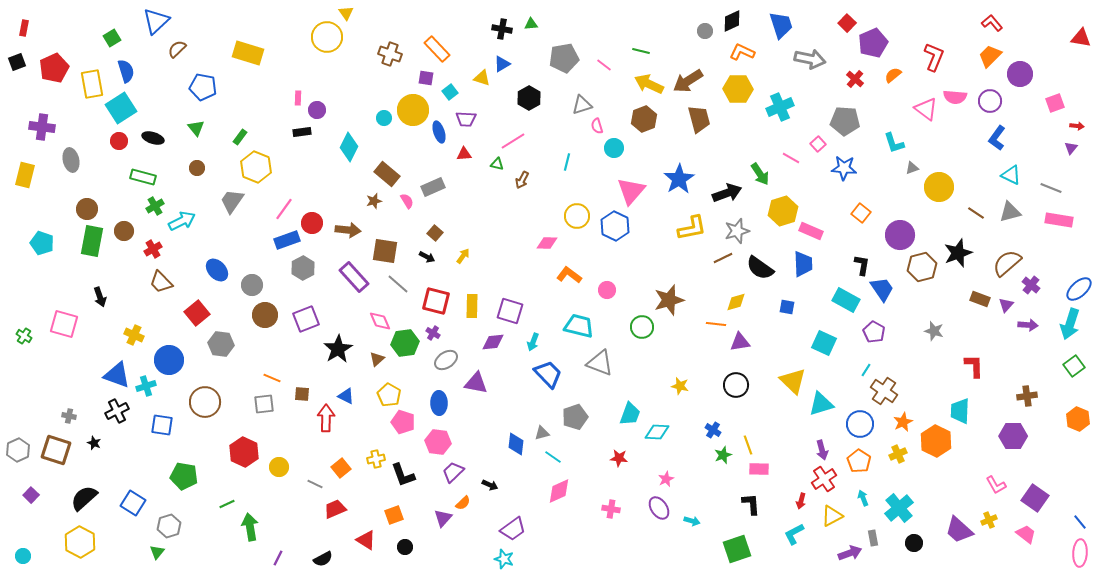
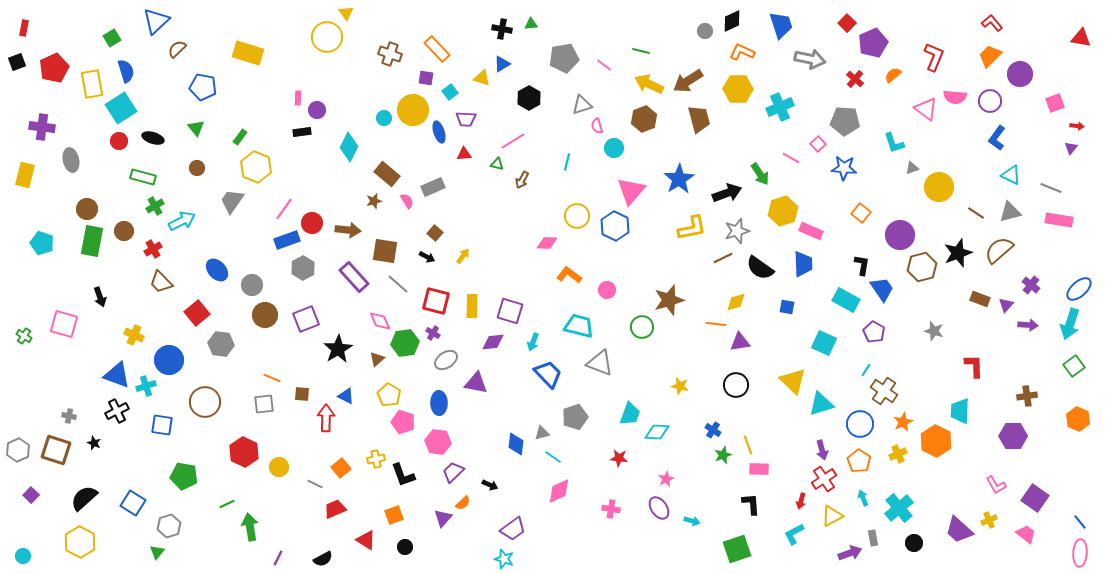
brown semicircle at (1007, 263): moved 8 px left, 13 px up
